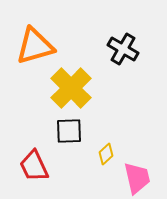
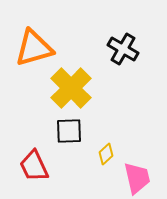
orange triangle: moved 1 px left, 2 px down
